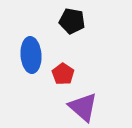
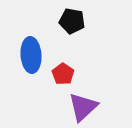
purple triangle: rotated 36 degrees clockwise
